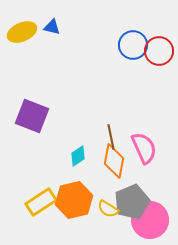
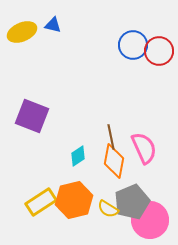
blue triangle: moved 1 px right, 2 px up
